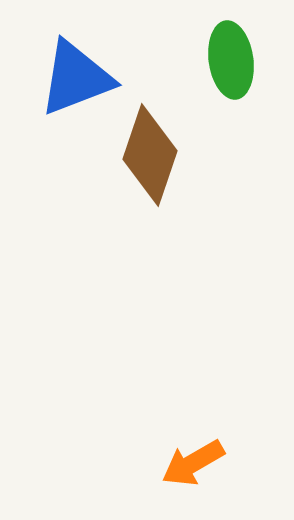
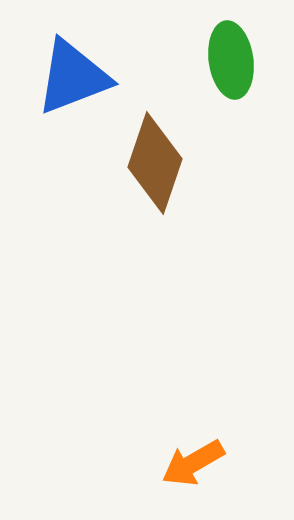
blue triangle: moved 3 px left, 1 px up
brown diamond: moved 5 px right, 8 px down
